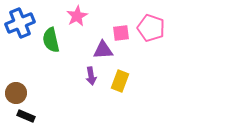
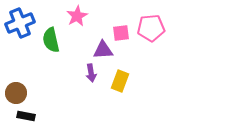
pink pentagon: rotated 24 degrees counterclockwise
purple arrow: moved 3 px up
black rectangle: rotated 12 degrees counterclockwise
